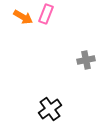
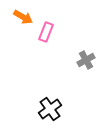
pink rectangle: moved 18 px down
gray cross: rotated 18 degrees counterclockwise
